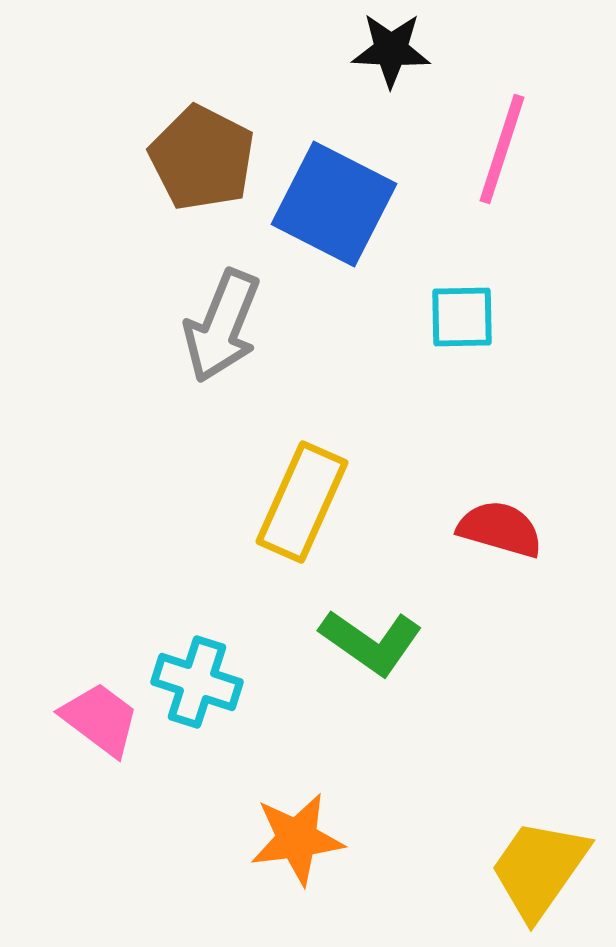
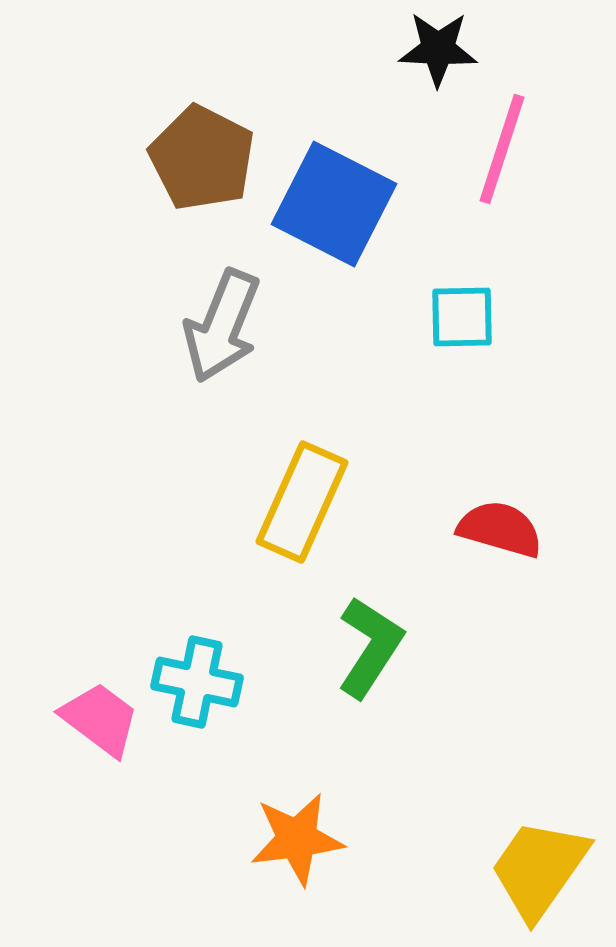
black star: moved 47 px right, 1 px up
green L-shape: moved 1 px left, 5 px down; rotated 92 degrees counterclockwise
cyan cross: rotated 6 degrees counterclockwise
